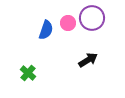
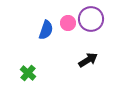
purple circle: moved 1 px left, 1 px down
